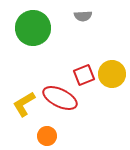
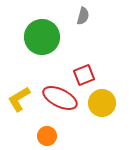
gray semicircle: rotated 72 degrees counterclockwise
green circle: moved 9 px right, 9 px down
yellow circle: moved 10 px left, 29 px down
yellow L-shape: moved 5 px left, 5 px up
